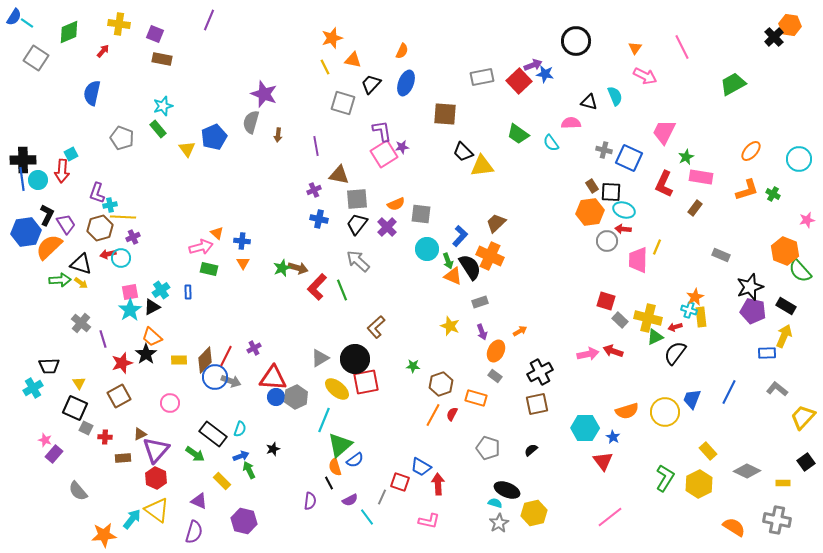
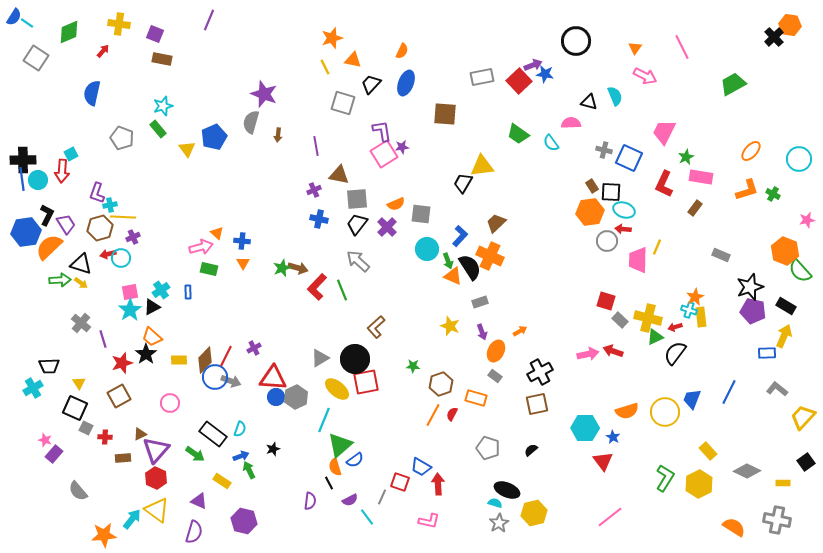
black trapezoid at (463, 152): moved 31 px down; rotated 75 degrees clockwise
yellow rectangle at (222, 481): rotated 12 degrees counterclockwise
